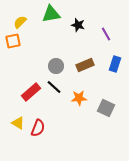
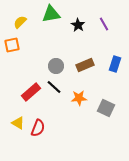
black star: rotated 16 degrees clockwise
purple line: moved 2 px left, 10 px up
orange square: moved 1 px left, 4 px down
